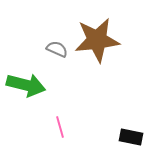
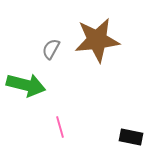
gray semicircle: moved 6 px left; rotated 85 degrees counterclockwise
